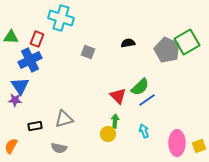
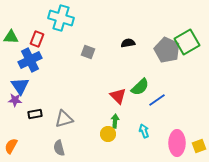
blue line: moved 10 px right
black rectangle: moved 12 px up
gray semicircle: rotated 63 degrees clockwise
